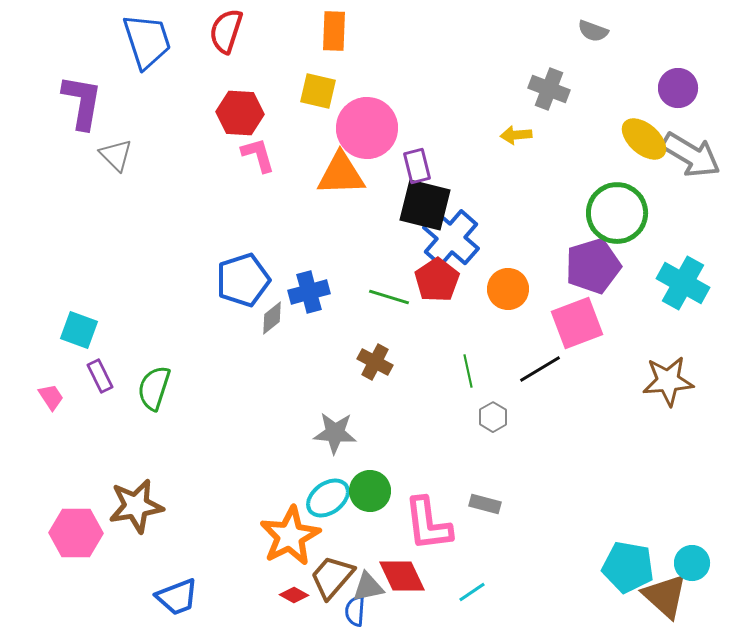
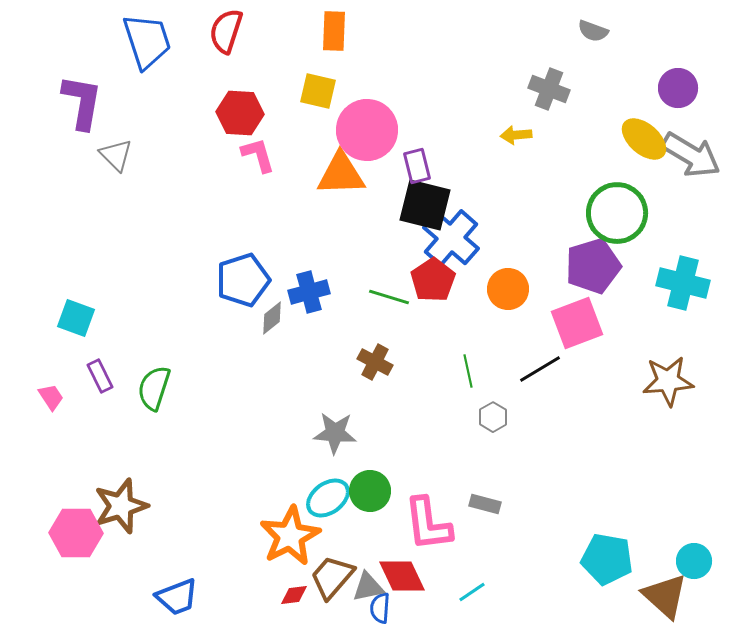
pink circle at (367, 128): moved 2 px down
red pentagon at (437, 280): moved 4 px left
cyan cross at (683, 283): rotated 15 degrees counterclockwise
cyan square at (79, 330): moved 3 px left, 12 px up
brown star at (136, 506): moved 15 px left; rotated 8 degrees counterclockwise
cyan circle at (692, 563): moved 2 px right, 2 px up
cyan pentagon at (628, 567): moved 21 px left, 8 px up
red diamond at (294, 595): rotated 36 degrees counterclockwise
blue semicircle at (355, 611): moved 25 px right, 3 px up
